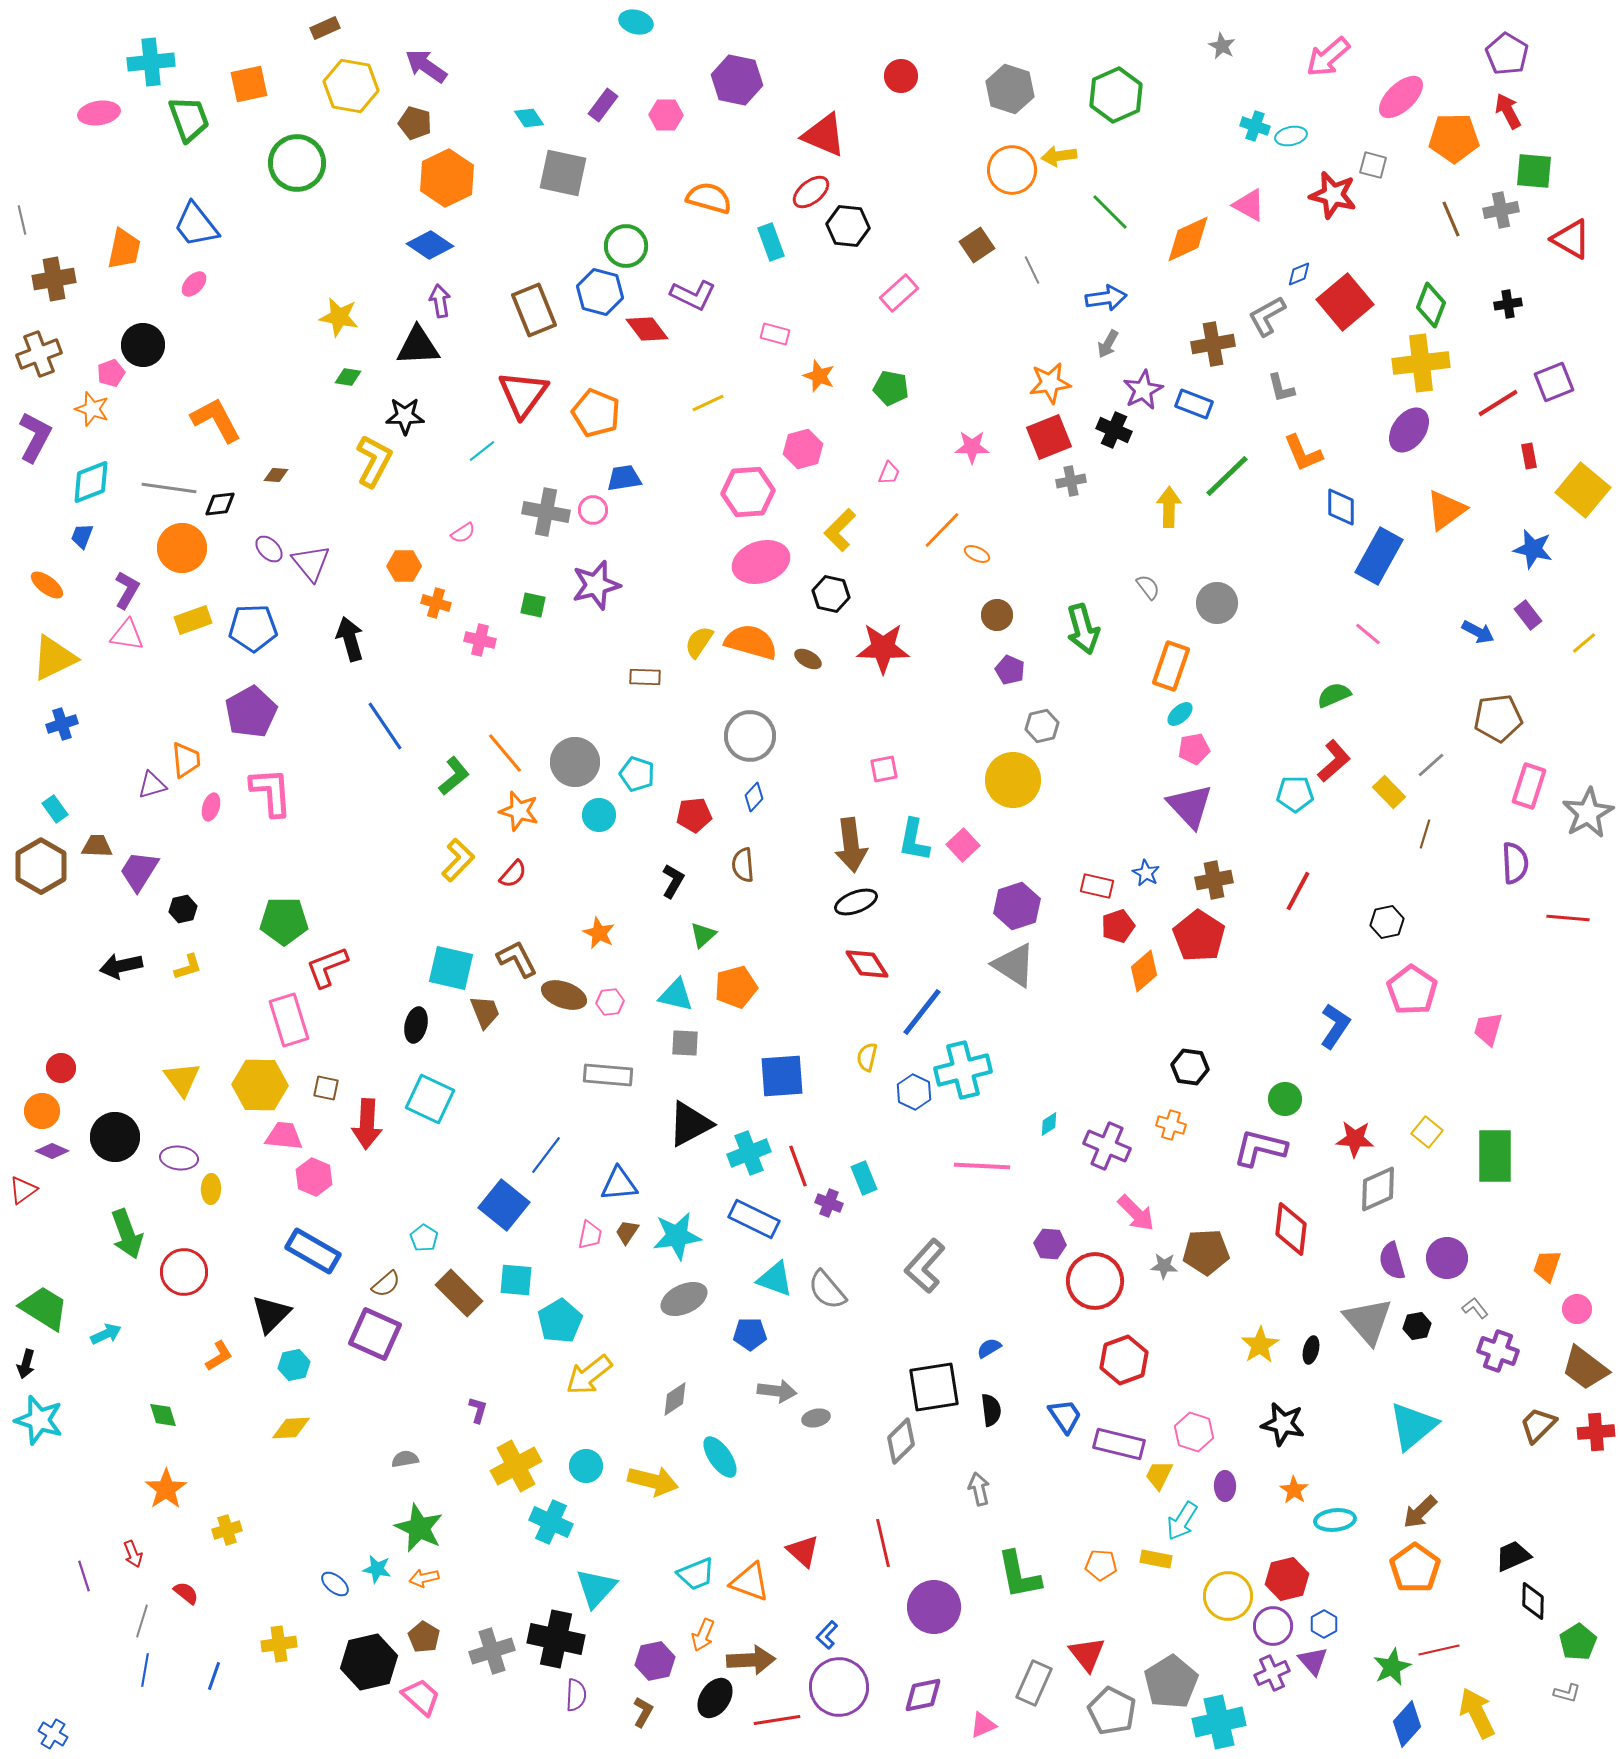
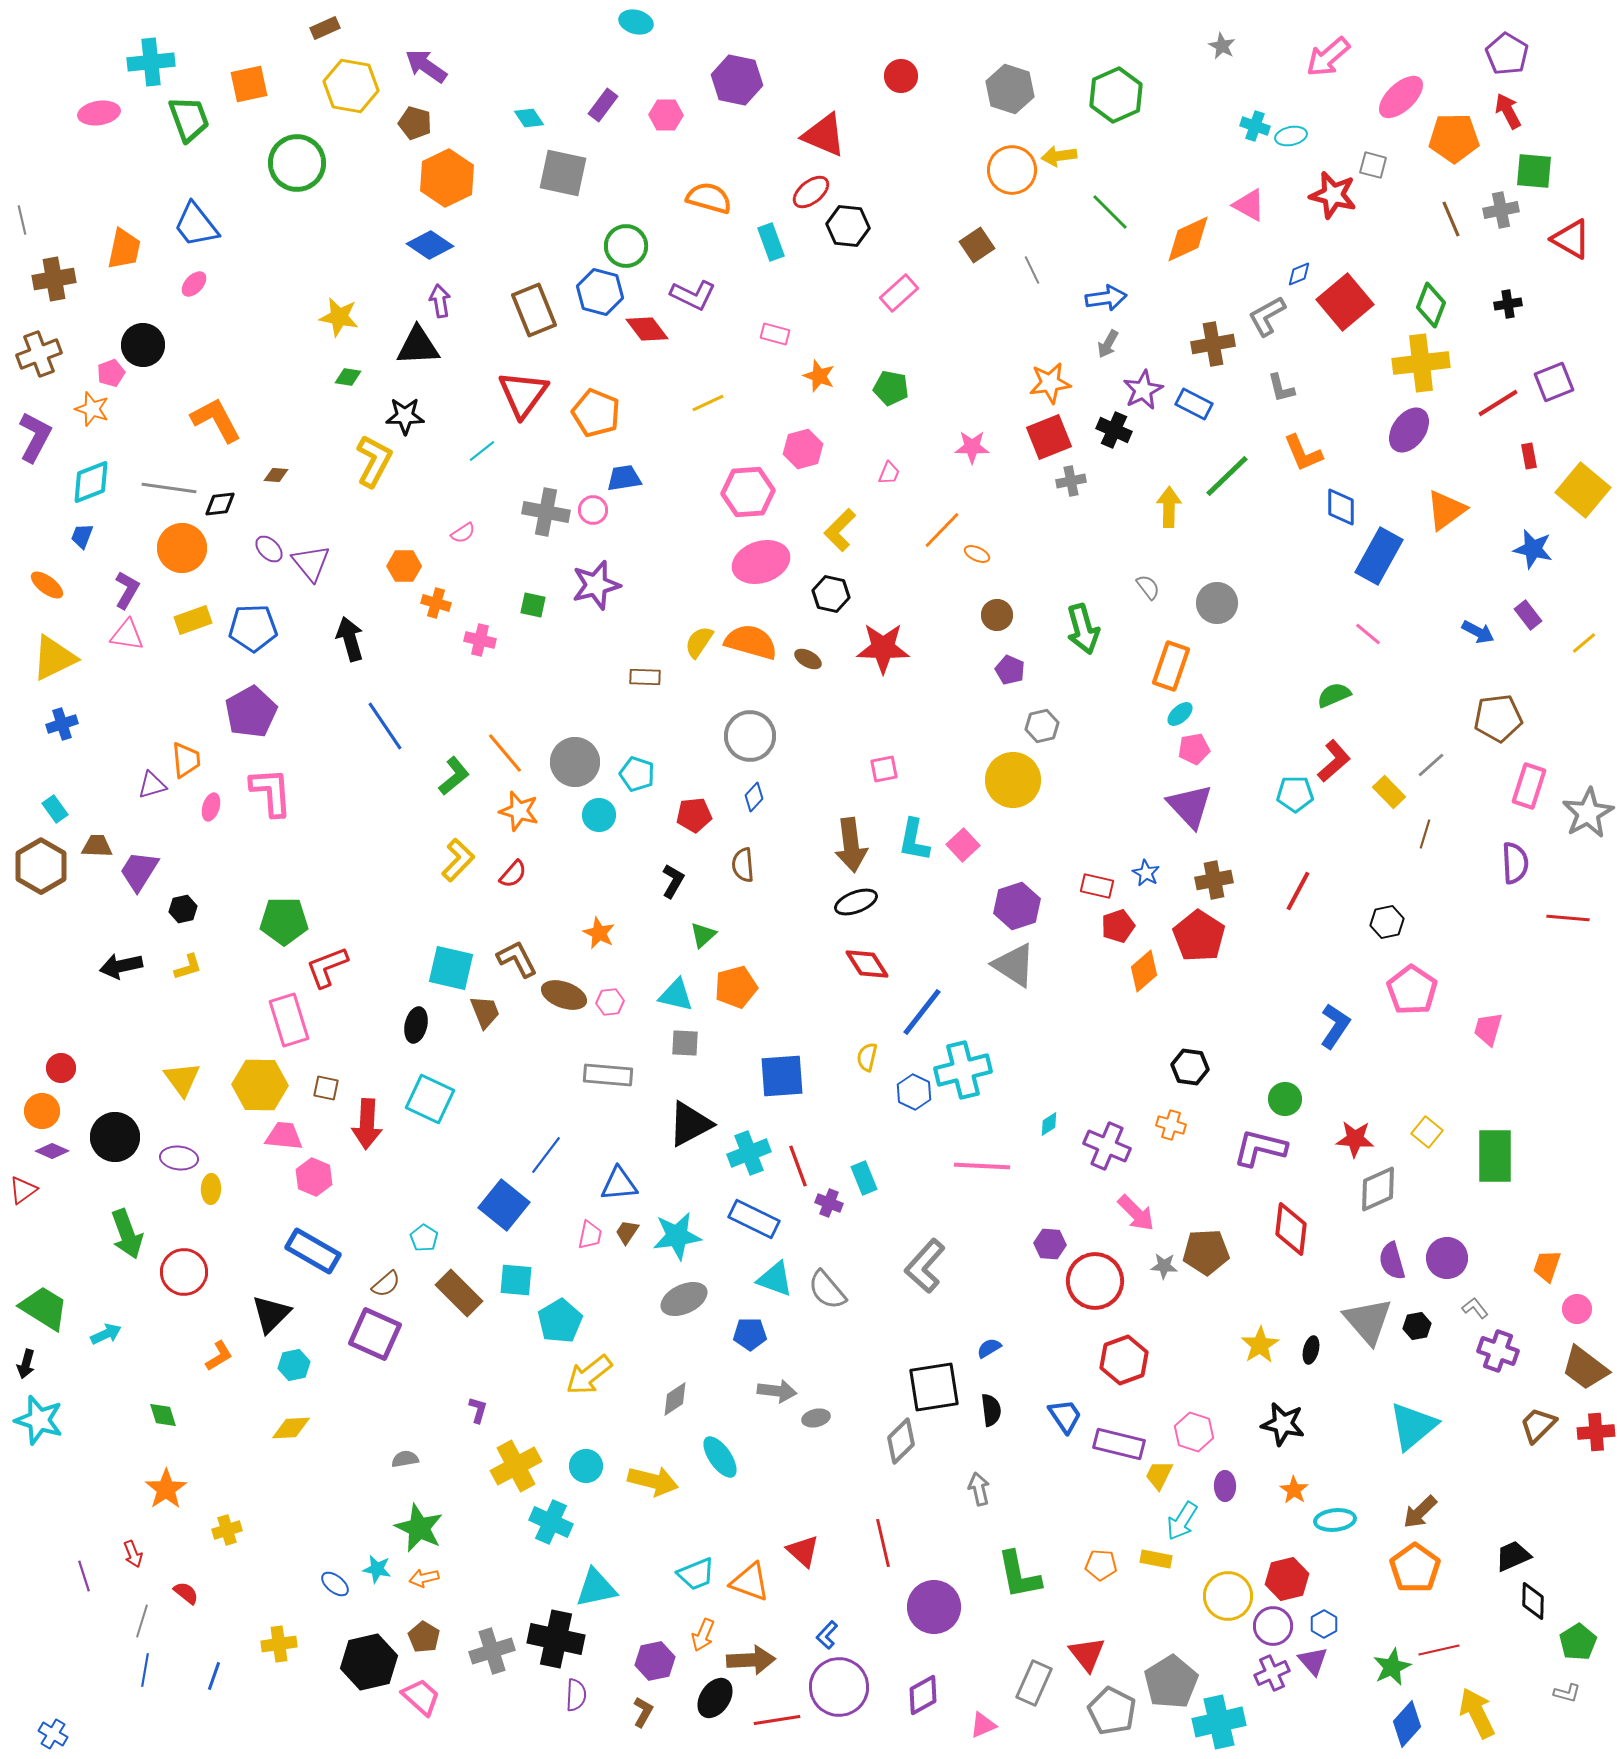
blue rectangle at (1194, 404): rotated 6 degrees clockwise
cyan triangle at (596, 1588): rotated 36 degrees clockwise
purple diamond at (923, 1695): rotated 18 degrees counterclockwise
